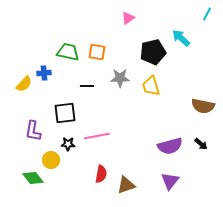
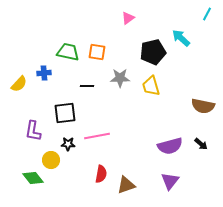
yellow semicircle: moved 5 px left
